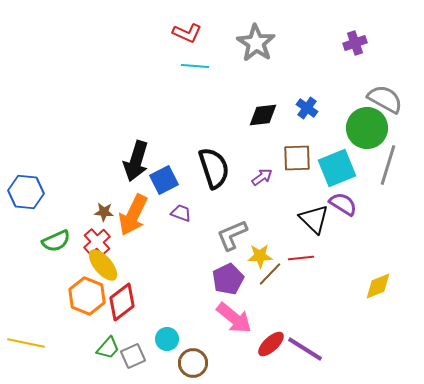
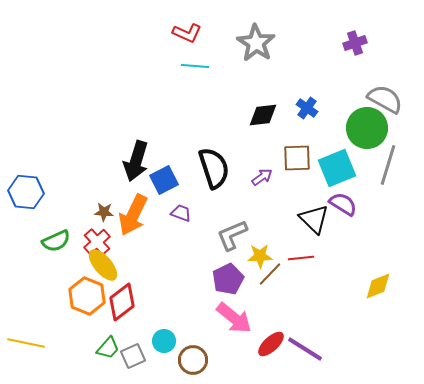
cyan circle: moved 3 px left, 2 px down
brown circle: moved 3 px up
